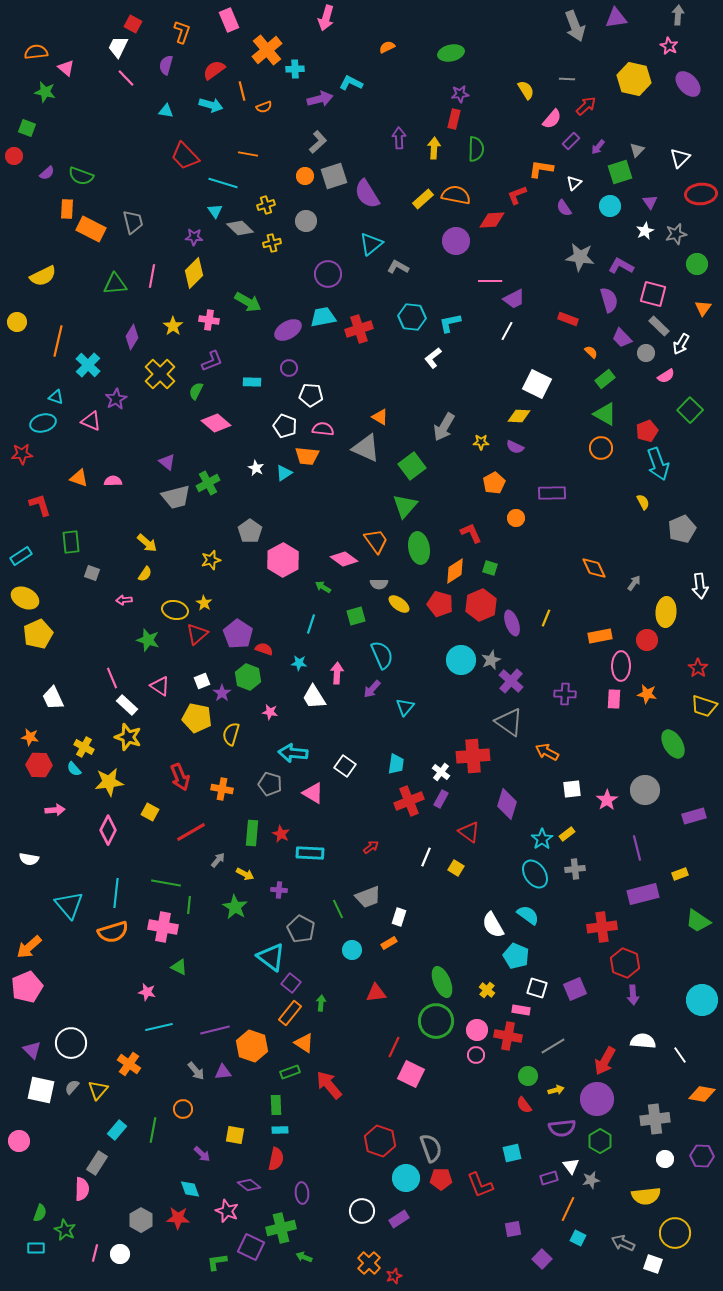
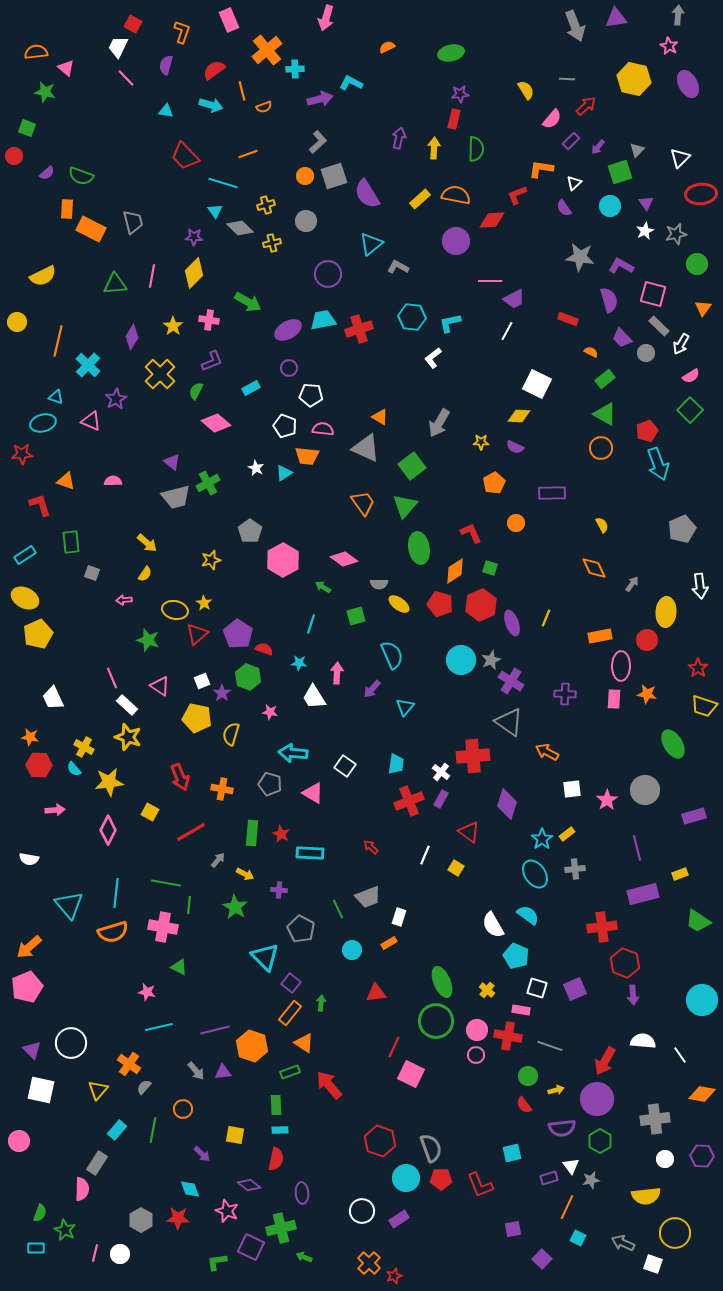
purple ellipse at (688, 84): rotated 16 degrees clockwise
purple arrow at (399, 138): rotated 15 degrees clockwise
orange line at (248, 154): rotated 30 degrees counterclockwise
yellow rectangle at (423, 199): moved 3 px left
purple triangle at (650, 202): moved 4 px left, 1 px down
cyan trapezoid at (323, 317): moved 3 px down
orange semicircle at (591, 352): rotated 16 degrees counterclockwise
pink semicircle at (666, 376): moved 25 px right
cyan rectangle at (252, 382): moved 1 px left, 6 px down; rotated 30 degrees counterclockwise
gray arrow at (444, 427): moved 5 px left, 4 px up
purple triangle at (167, 462): moved 5 px right
orange triangle at (79, 478): moved 13 px left, 3 px down
yellow semicircle at (643, 502): moved 41 px left, 23 px down
orange circle at (516, 518): moved 5 px down
orange trapezoid at (376, 541): moved 13 px left, 38 px up
cyan rectangle at (21, 556): moved 4 px right, 1 px up
gray arrow at (634, 583): moved 2 px left, 1 px down
cyan semicircle at (382, 655): moved 10 px right
purple cross at (511, 681): rotated 10 degrees counterclockwise
red arrow at (371, 847): rotated 98 degrees counterclockwise
white line at (426, 857): moved 1 px left, 2 px up
cyan triangle at (271, 957): moved 6 px left; rotated 8 degrees clockwise
gray line at (553, 1046): moved 3 px left; rotated 50 degrees clockwise
gray semicircle at (72, 1087): moved 72 px right
orange line at (568, 1209): moved 1 px left, 2 px up
